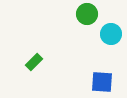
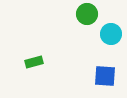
green rectangle: rotated 30 degrees clockwise
blue square: moved 3 px right, 6 px up
